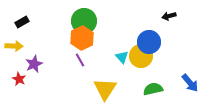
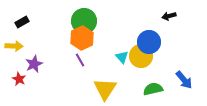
blue arrow: moved 6 px left, 3 px up
